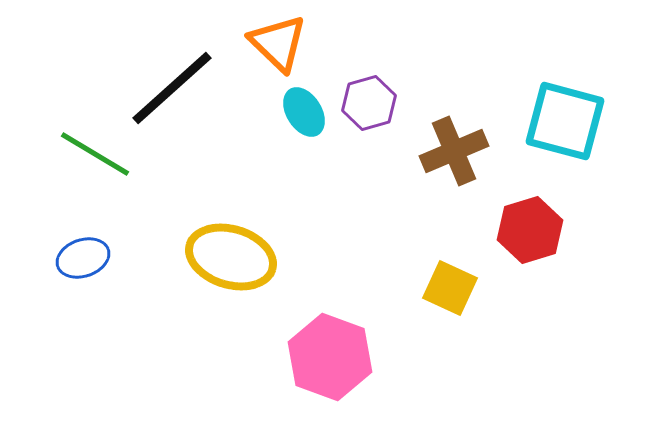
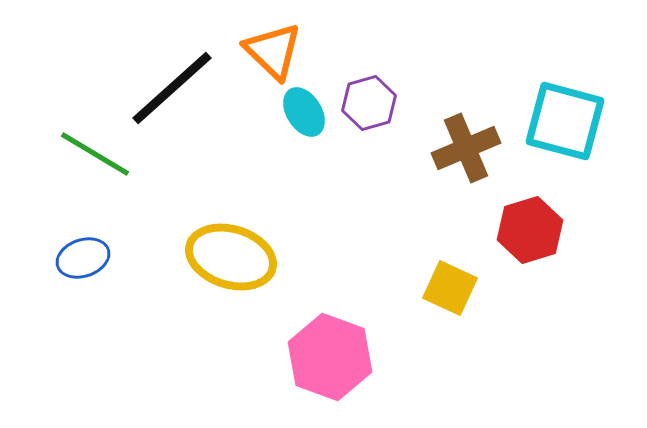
orange triangle: moved 5 px left, 8 px down
brown cross: moved 12 px right, 3 px up
